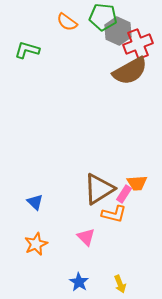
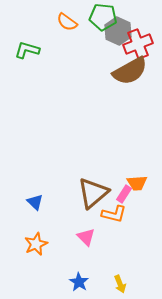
brown triangle: moved 6 px left, 4 px down; rotated 8 degrees counterclockwise
